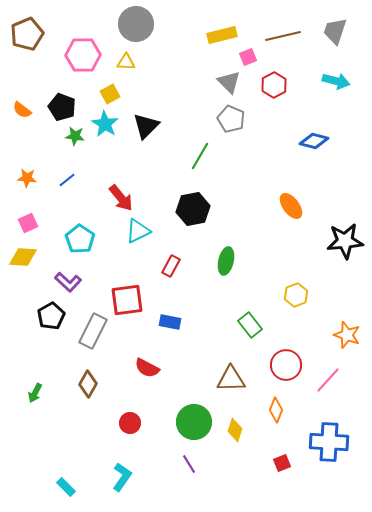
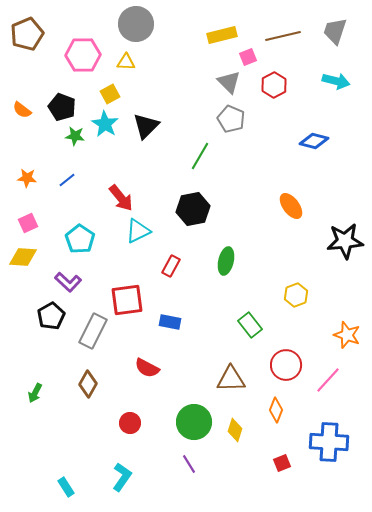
cyan rectangle at (66, 487): rotated 12 degrees clockwise
